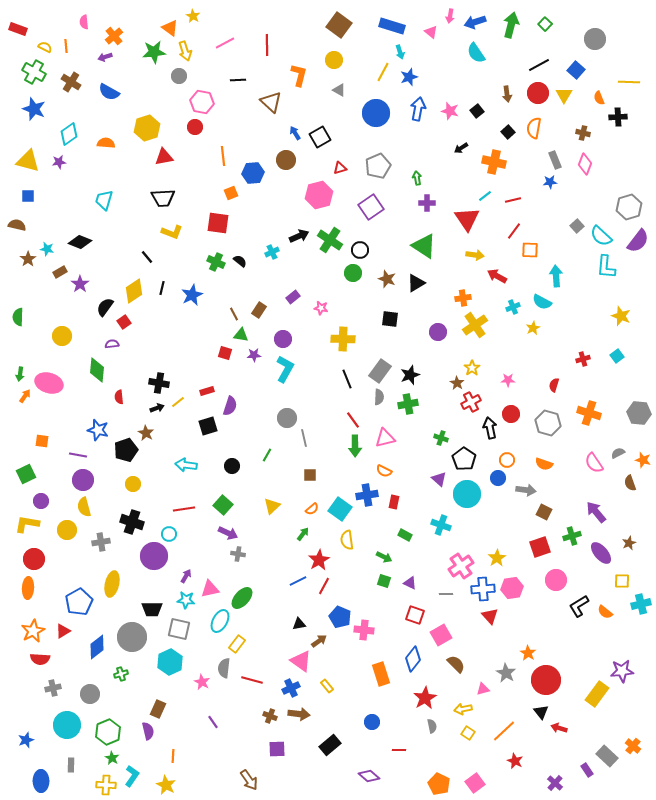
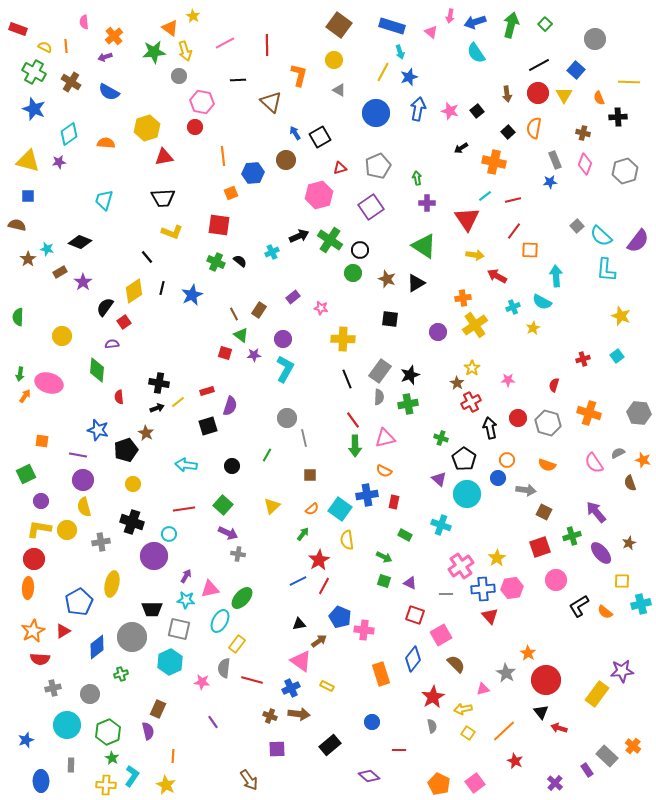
gray hexagon at (629, 207): moved 4 px left, 36 px up
red square at (218, 223): moved 1 px right, 2 px down
cyan L-shape at (606, 267): moved 3 px down
purple star at (80, 284): moved 3 px right, 2 px up
green triangle at (241, 335): rotated 28 degrees clockwise
red circle at (511, 414): moved 7 px right, 4 px down
orange semicircle at (544, 464): moved 3 px right, 1 px down
yellow L-shape at (27, 524): moved 12 px right, 5 px down
pink star at (202, 682): rotated 21 degrees counterclockwise
yellow rectangle at (327, 686): rotated 24 degrees counterclockwise
red star at (425, 698): moved 8 px right, 1 px up
